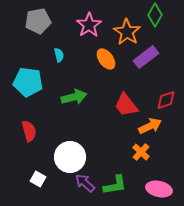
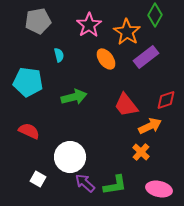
red semicircle: rotated 50 degrees counterclockwise
